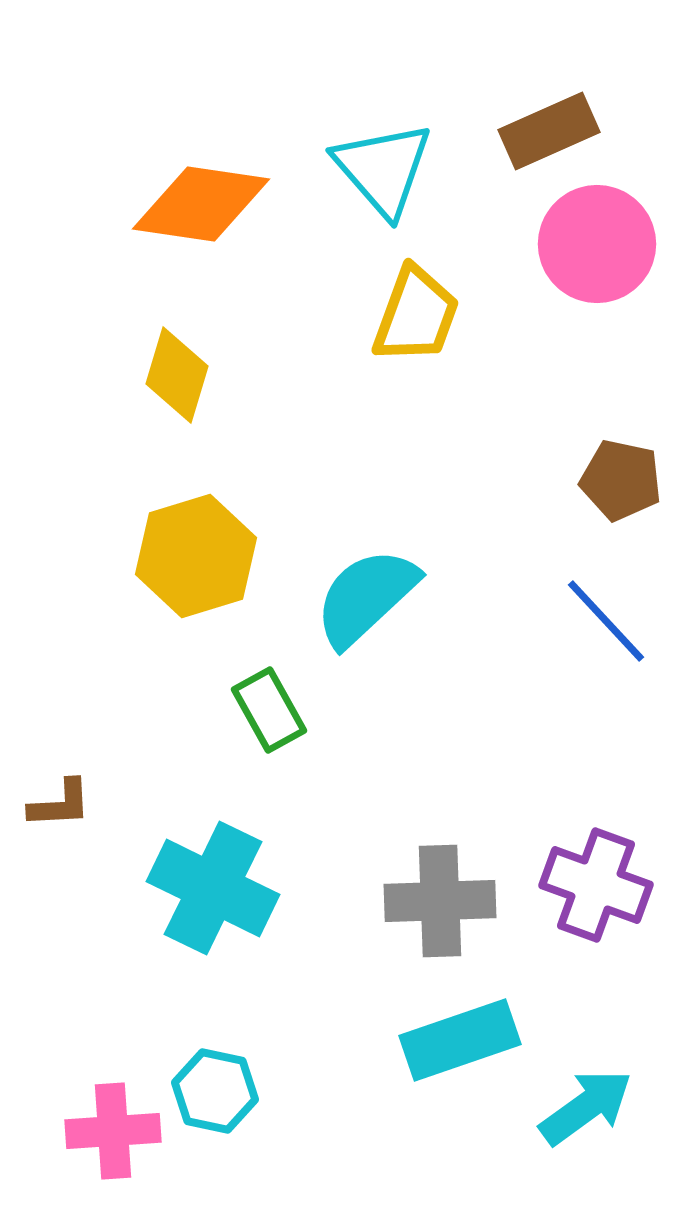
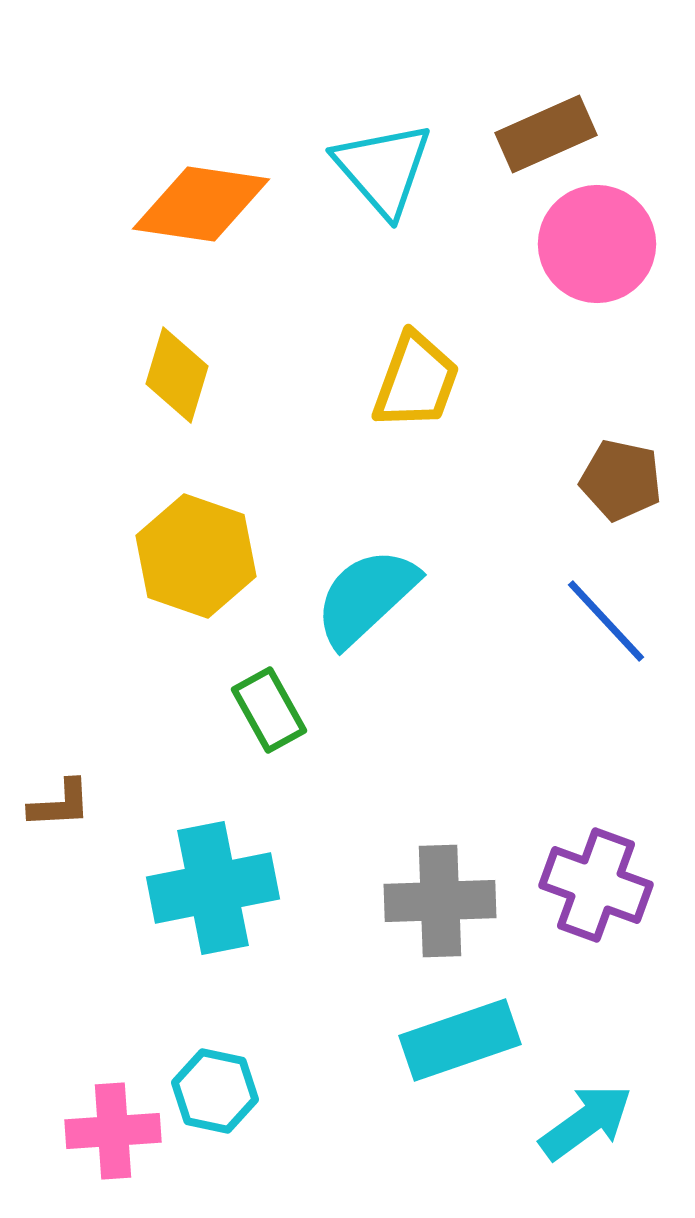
brown rectangle: moved 3 px left, 3 px down
yellow trapezoid: moved 66 px down
yellow hexagon: rotated 24 degrees counterclockwise
cyan cross: rotated 37 degrees counterclockwise
cyan arrow: moved 15 px down
